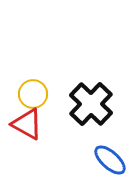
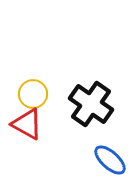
black cross: rotated 9 degrees counterclockwise
